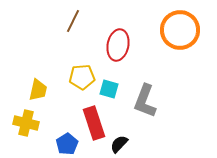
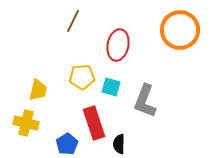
cyan square: moved 2 px right, 2 px up
black semicircle: rotated 42 degrees counterclockwise
